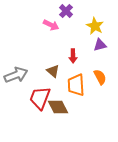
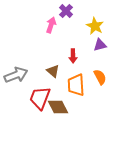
pink arrow: rotated 98 degrees counterclockwise
